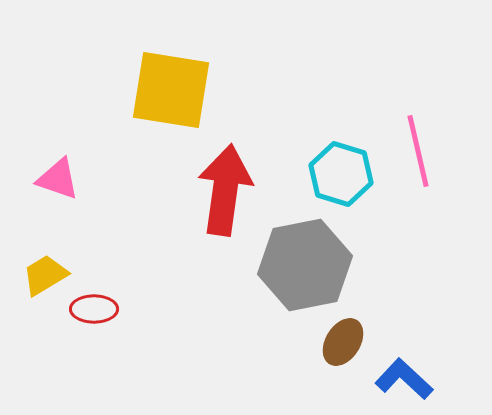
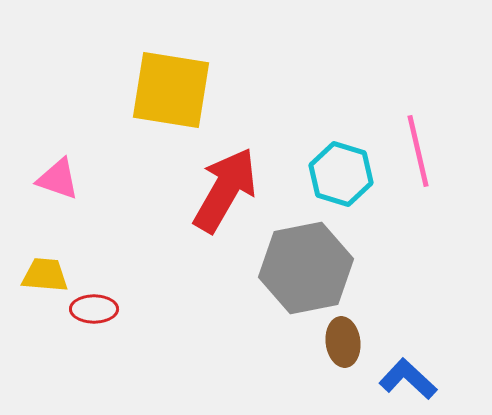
red arrow: rotated 22 degrees clockwise
gray hexagon: moved 1 px right, 3 px down
yellow trapezoid: rotated 36 degrees clockwise
brown ellipse: rotated 39 degrees counterclockwise
blue L-shape: moved 4 px right
